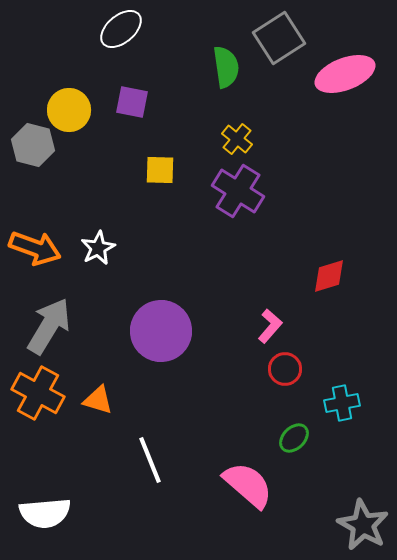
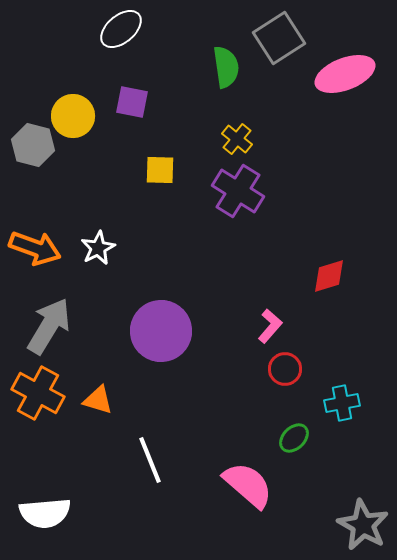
yellow circle: moved 4 px right, 6 px down
